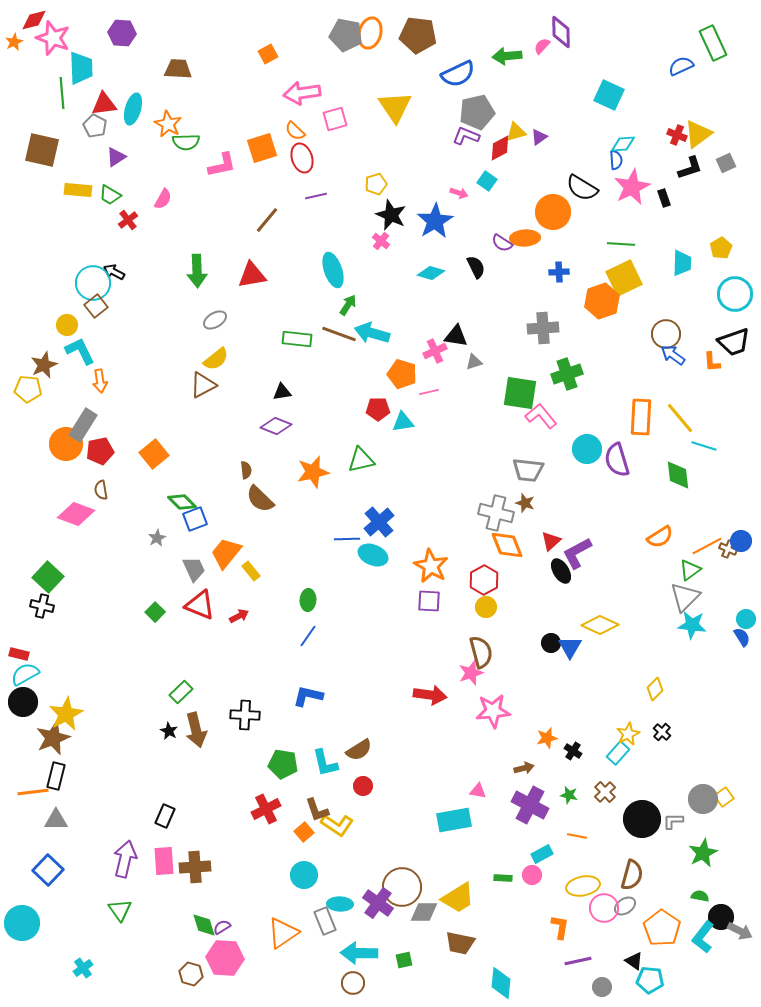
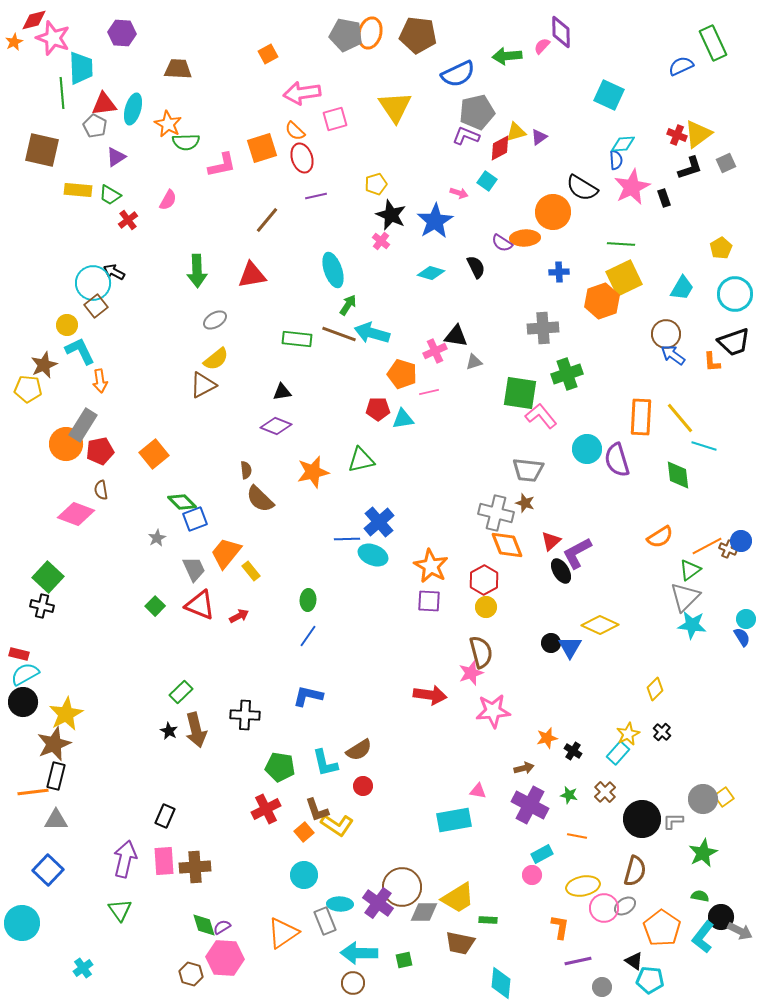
pink semicircle at (163, 199): moved 5 px right, 1 px down
cyan trapezoid at (682, 263): moved 25 px down; rotated 28 degrees clockwise
cyan triangle at (403, 422): moved 3 px up
green square at (155, 612): moved 6 px up
brown star at (53, 738): moved 1 px right, 6 px down
green pentagon at (283, 764): moved 3 px left, 3 px down
brown semicircle at (632, 875): moved 3 px right, 4 px up
green rectangle at (503, 878): moved 15 px left, 42 px down
